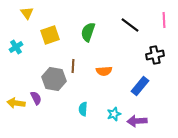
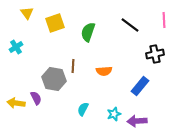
yellow square: moved 5 px right, 12 px up
black cross: moved 1 px up
cyan semicircle: rotated 24 degrees clockwise
